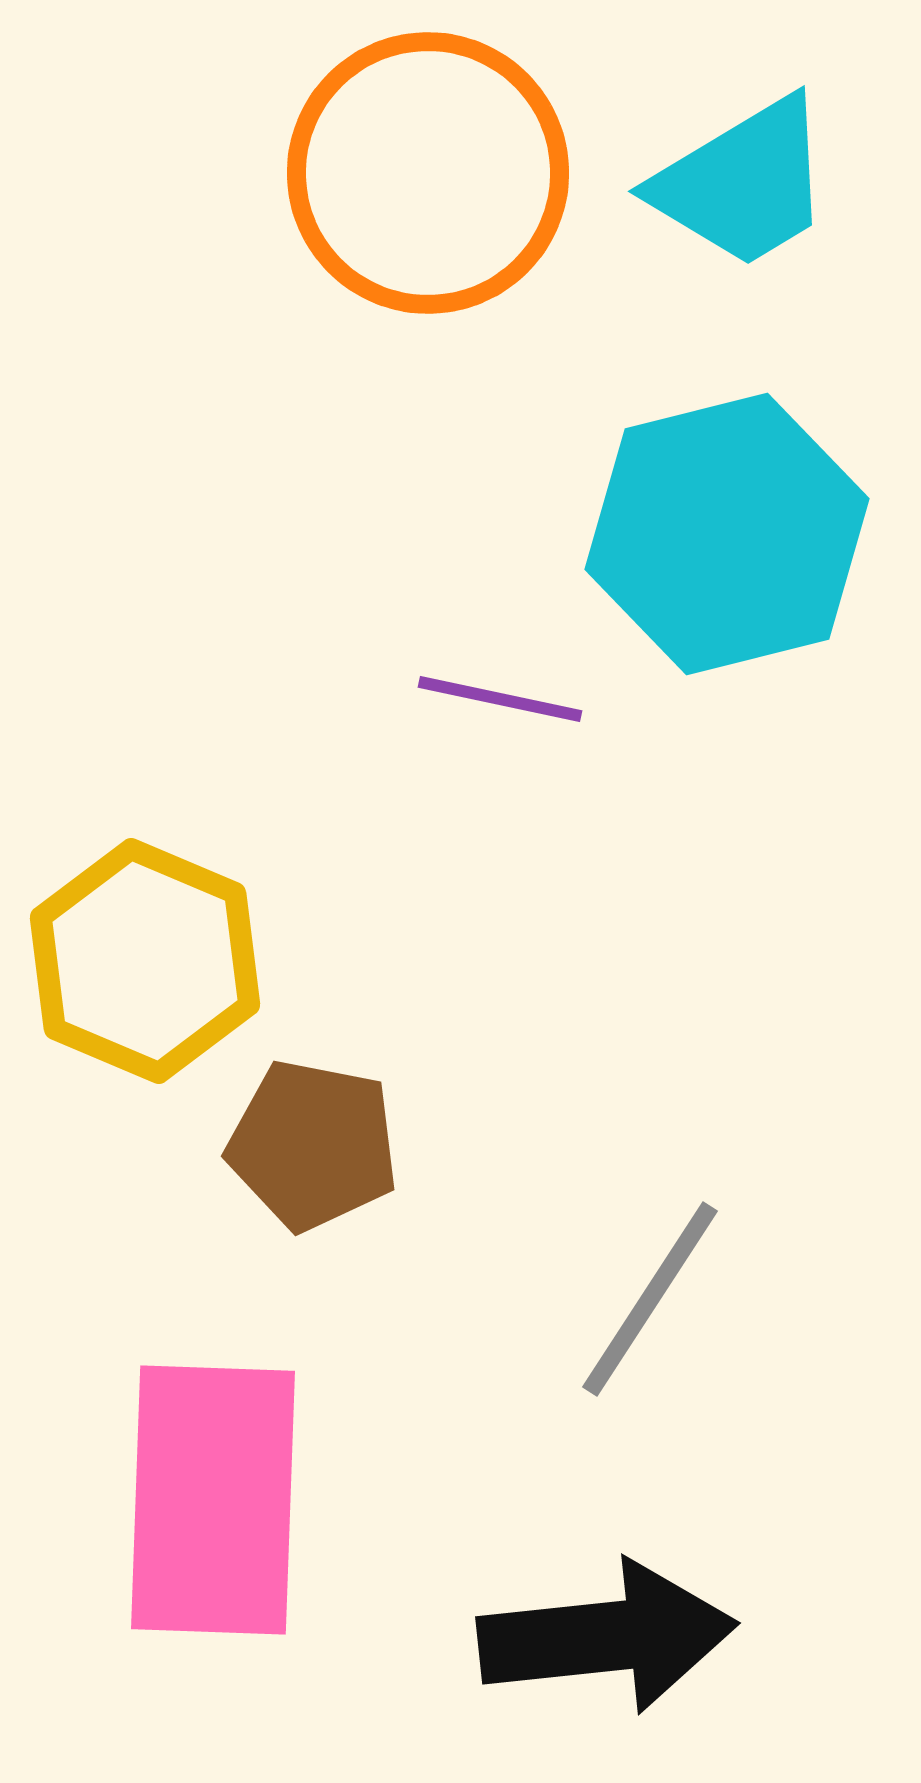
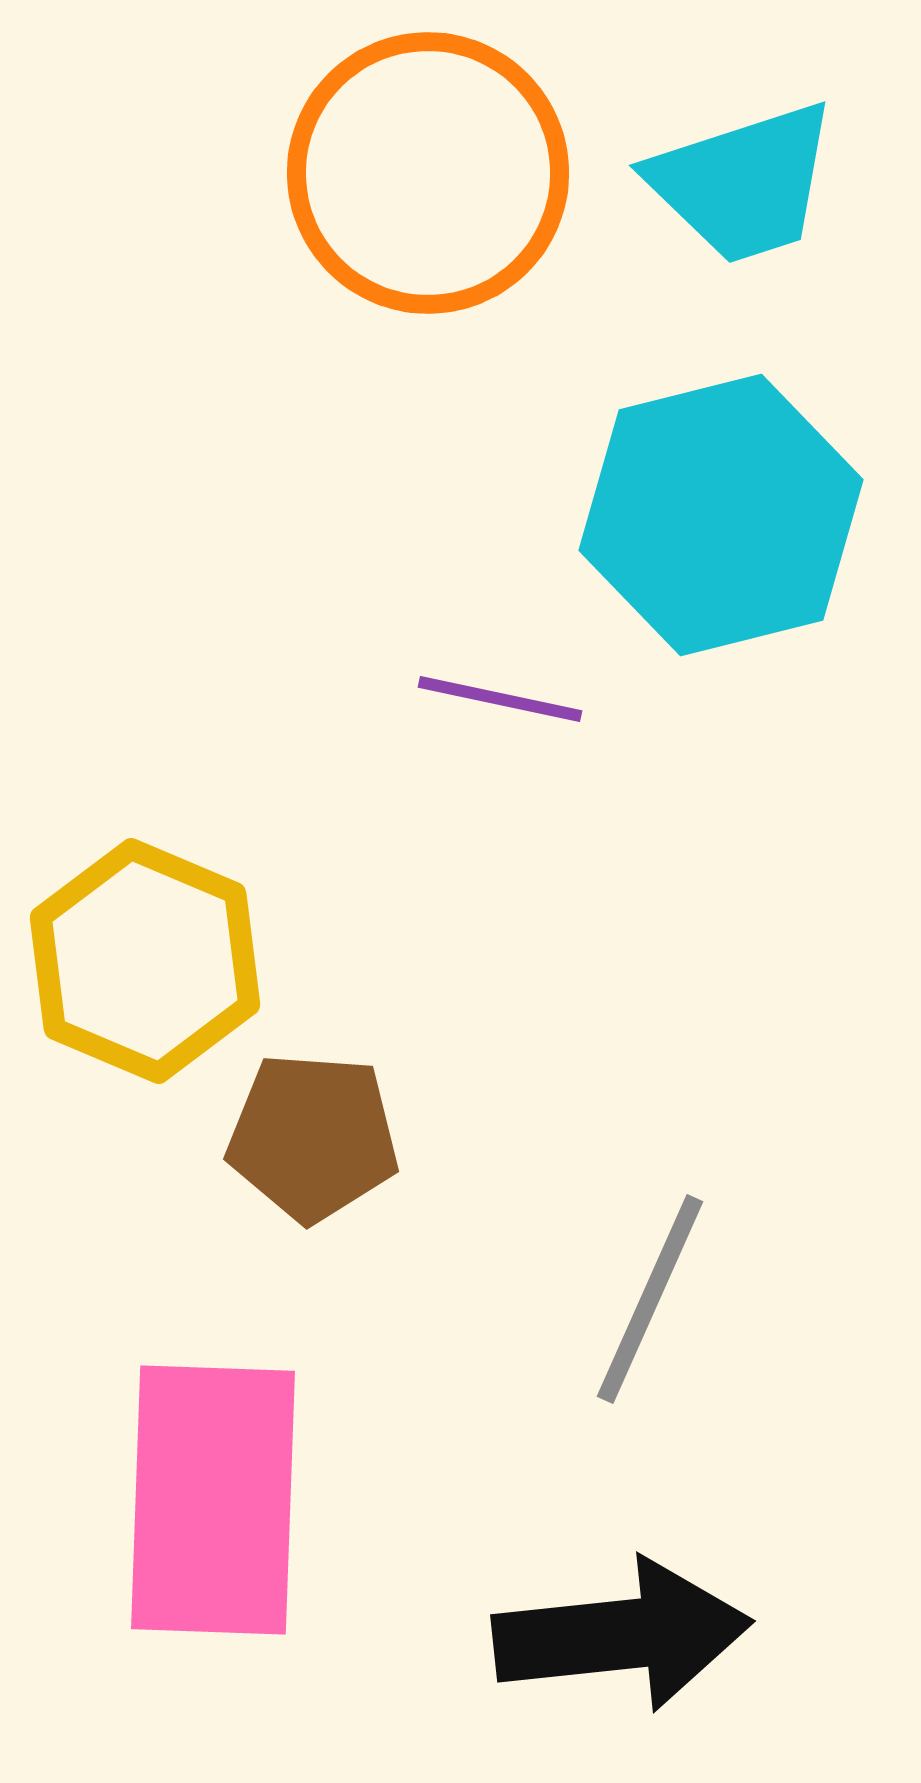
cyan trapezoid: rotated 13 degrees clockwise
cyan hexagon: moved 6 px left, 19 px up
brown pentagon: moved 8 px up; rotated 7 degrees counterclockwise
gray line: rotated 9 degrees counterclockwise
black arrow: moved 15 px right, 2 px up
